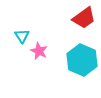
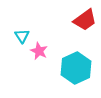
red trapezoid: moved 1 px right, 2 px down
cyan hexagon: moved 6 px left, 8 px down; rotated 12 degrees clockwise
